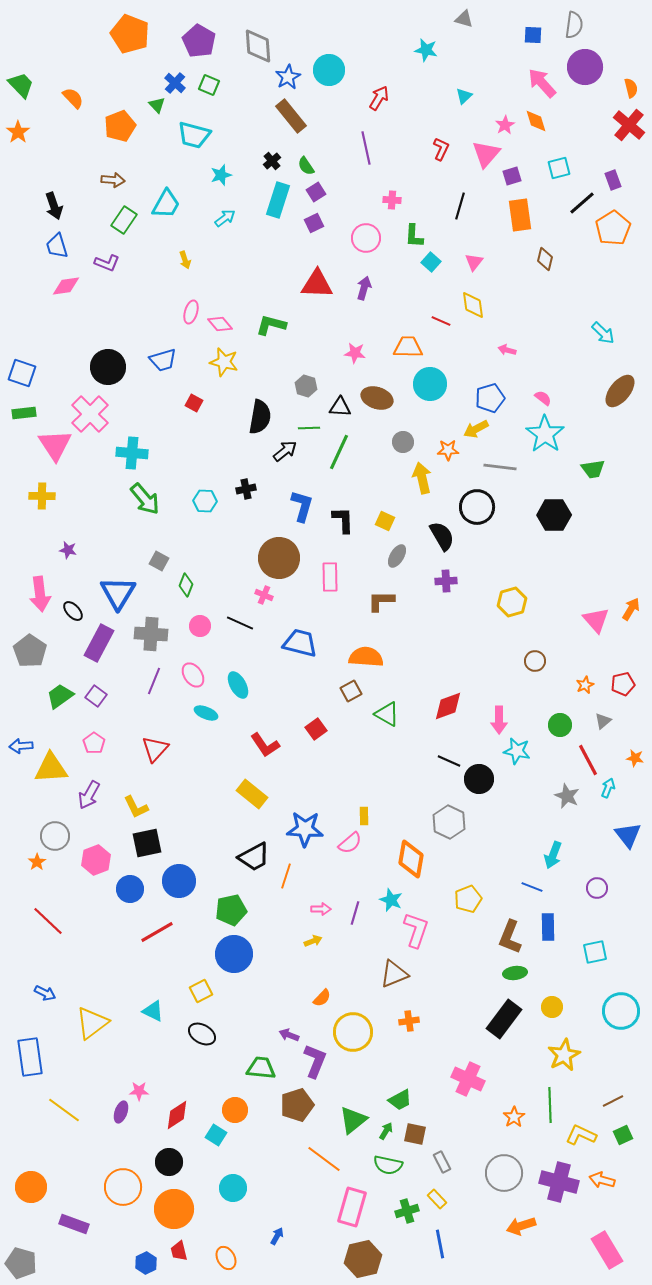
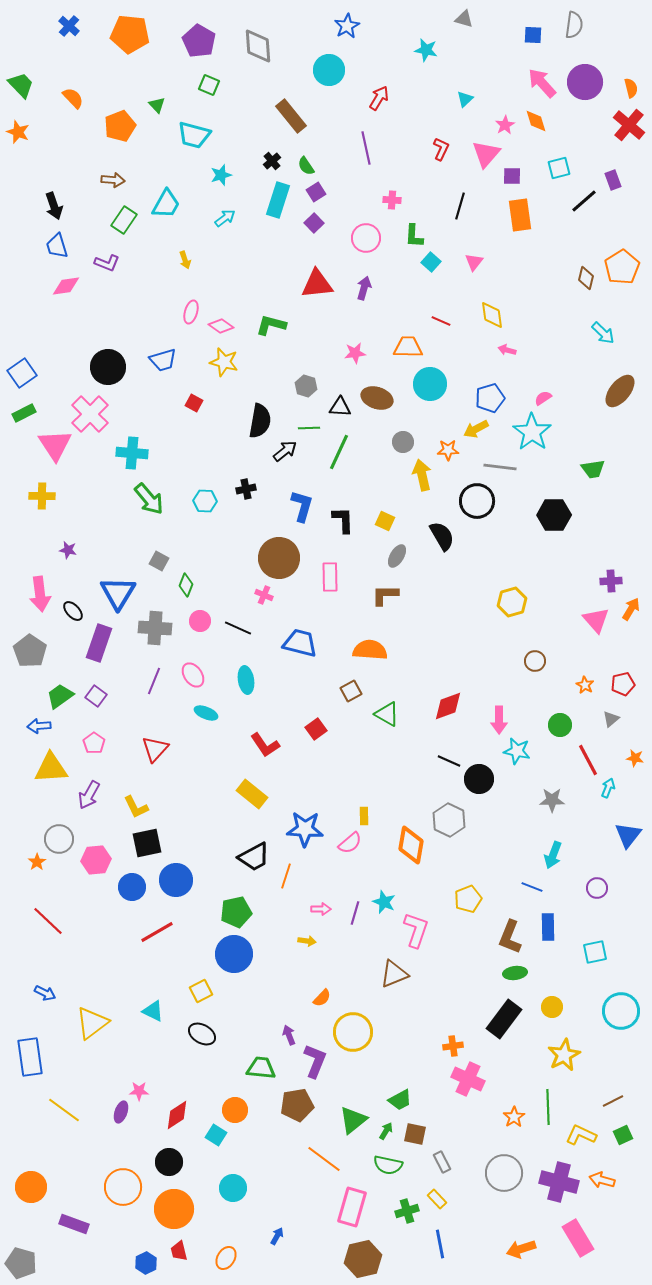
orange pentagon at (130, 34): rotated 15 degrees counterclockwise
purple circle at (585, 67): moved 15 px down
blue star at (288, 77): moved 59 px right, 51 px up
blue cross at (175, 83): moved 106 px left, 57 px up
cyan triangle at (464, 96): moved 1 px right, 3 px down
orange star at (18, 132): rotated 15 degrees counterclockwise
purple square at (512, 176): rotated 18 degrees clockwise
black line at (582, 203): moved 2 px right, 2 px up
purple square at (314, 223): rotated 18 degrees counterclockwise
orange pentagon at (613, 228): moved 9 px right, 39 px down
brown diamond at (545, 259): moved 41 px right, 19 px down
red triangle at (317, 284): rotated 8 degrees counterclockwise
yellow diamond at (473, 305): moved 19 px right, 10 px down
pink diamond at (220, 324): moved 1 px right, 2 px down; rotated 15 degrees counterclockwise
pink star at (355, 353): rotated 15 degrees counterclockwise
blue square at (22, 373): rotated 36 degrees clockwise
pink semicircle at (543, 398): rotated 72 degrees counterclockwise
green rectangle at (24, 413): rotated 20 degrees counterclockwise
black semicircle at (260, 417): moved 4 px down
cyan star at (545, 434): moved 13 px left, 2 px up
yellow arrow at (422, 478): moved 3 px up
green arrow at (145, 499): moved 4 px right
black circle at (477, 507): moved 6 px up
purple cross at (446, 581): moved 165 px right
brown L-shape at (381, 601): moved 4 px right, 6 px up
black line at (240, 623): moved 2 px left, 5 px down
pink circle at (200, 626): moved 5 px up
gray cross at (151, 634): moved 4 px right, 6 px up
purple rectangle at (99, 643): rotated 9 degrees counterclockwise
orange semicircle at (366, 657): moved 4 px right, 7 px up
cyan ellipse at (238, 685): moved 8 px right, 5 px up; rotated 20 degrees clockwise
orange star at (585, 685): rotated 18 degrees counterclockwise
gray triangle at (603, 721): moved 8 px right, 2 px up
blue arrow at (21, 746): moved 18 px right, 20 px up
gray star at (567, 796): moved 15 px left, 4 px down; rotated 25 degrees counterclockwise
gray hexagon at (449, 822): moved 2 px up
blue triangle at (628, 835): rotated 16 degrees clockwise
gray circle at (55, 836): moved 4 px right, 3 px down
orange diamond at (411, 859): moved 14 px up
pink hexagon at (96, 860): rotated 16 degrees clockwise
blue circle at (179, 881): moved 3 px left, 1 px up
blue circle at (130, 889): moved 2 px right, 2 px up
cyan star at (391, 900): moved 7 px left, 2 px down
green pentagon at (231, 910): moved 5 px right, 2 px down
yellow arrow at (313, 941): moved 6 px left; rotated 30 degrees clockwise
orange cross at (409, 1021): moved 44 px right, 25 px down
purple arrow at (289, 1035): rotated 48 degrees clockwise
brown pentagon at (297, 1105): rotated 8 degrees clockwise
green line at (550, 1105): moved 2 px left, 2 px down
orange arrow at (521, 1226): moved 23 px down
pink rectangle at (607, 1250): moved 29 px left, 12 px up
orange ellipse at (226, 1258): rotated 60 degrees clockwise
